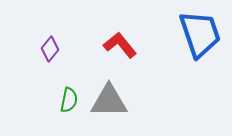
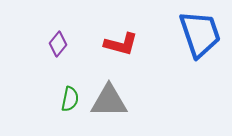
red L-shape: moved 1 px right, 1 px up; rotated 144 degrees clockwise
purple diamond: moved 8 px right, 5 px up
green semicircle: moved 1 px right, 1 px up
